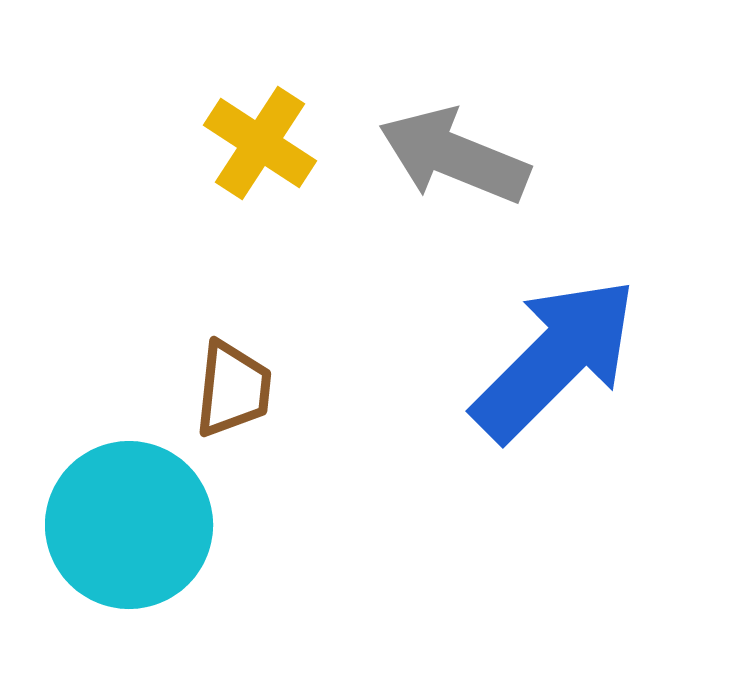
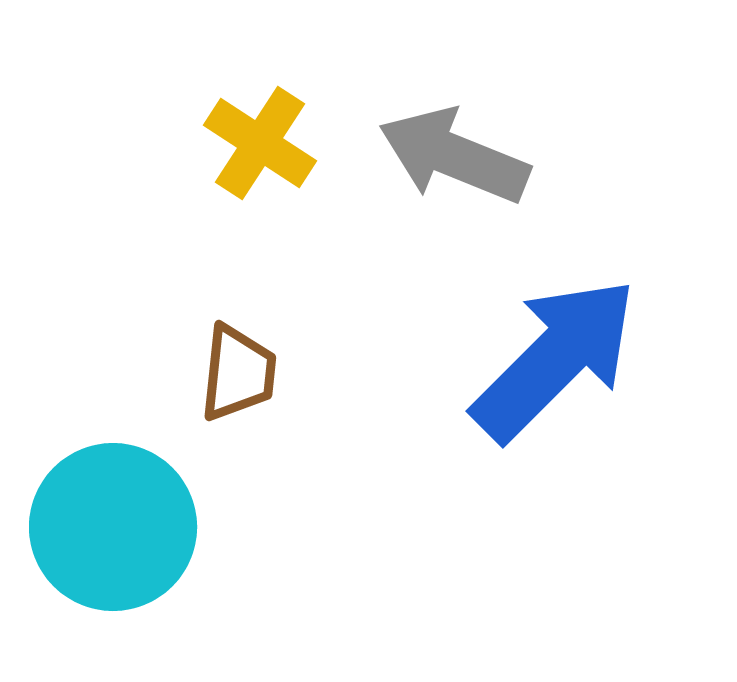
brown trapezoid: moved 5 px right, 16 px up
cyan circle: moved 16 px left, 2 px down
